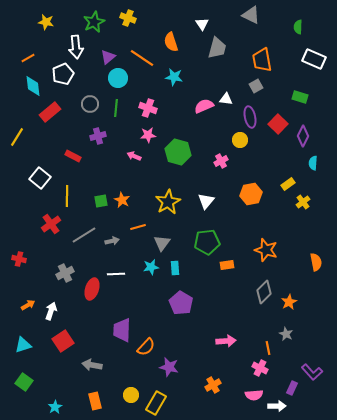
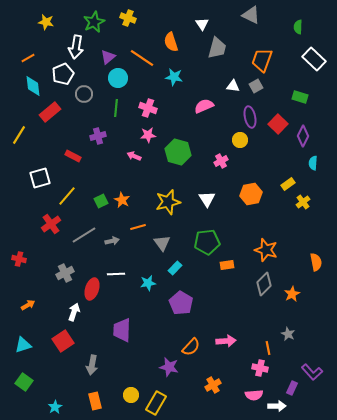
white arrow at (76, 47): rotated 15 degrees clockwise
white rectangle at (314, 59): rotated 20 degrees clockwise
orange trapezoid at (262, 60): rotated 30 degrees clockwise
white triangle at (226, 99): moved 7 px right, 13 px up
gray circle at (90, 104): moved 6 px left, 10 px up
yellow line at (17, 137): moved 2 px right, 2 px up
white square at (40, 178): rotated 35 degrees clockwise
yellow line at (67, 196): rotated 40 degrees clockwise
green square at (101, 201): rotated 16 degrees counterclockwise
white triangle at (206, 201): moved 1 px right, 2 px up; rotated 12 degrees counterclockwise
yellow star at (168, 202): rotated 15 degrees clockwise
gray triangle at (162, 243): rotated 12 degrees counterclockwise
cyan star at (151, 267): moved 3 px left, 16 px down
cyan rectangle at (175, 268): rotated 48 degrees clockwise
gray diamond at (264, 292): moved 8 px up
orange star at (289, 302): moved 3 px right, 8 px up
white arrow at (51, 311): moved 23 px right, 1 px down
gray star at (286, 334): moved 2 px right
orange semicircle at (146, 347): moved 45 px right
gray arrow at (92, 365): rotated 90 degrees counterclockwise
pink cross at (260, 368): rotated 14 degrees counterclockwise
